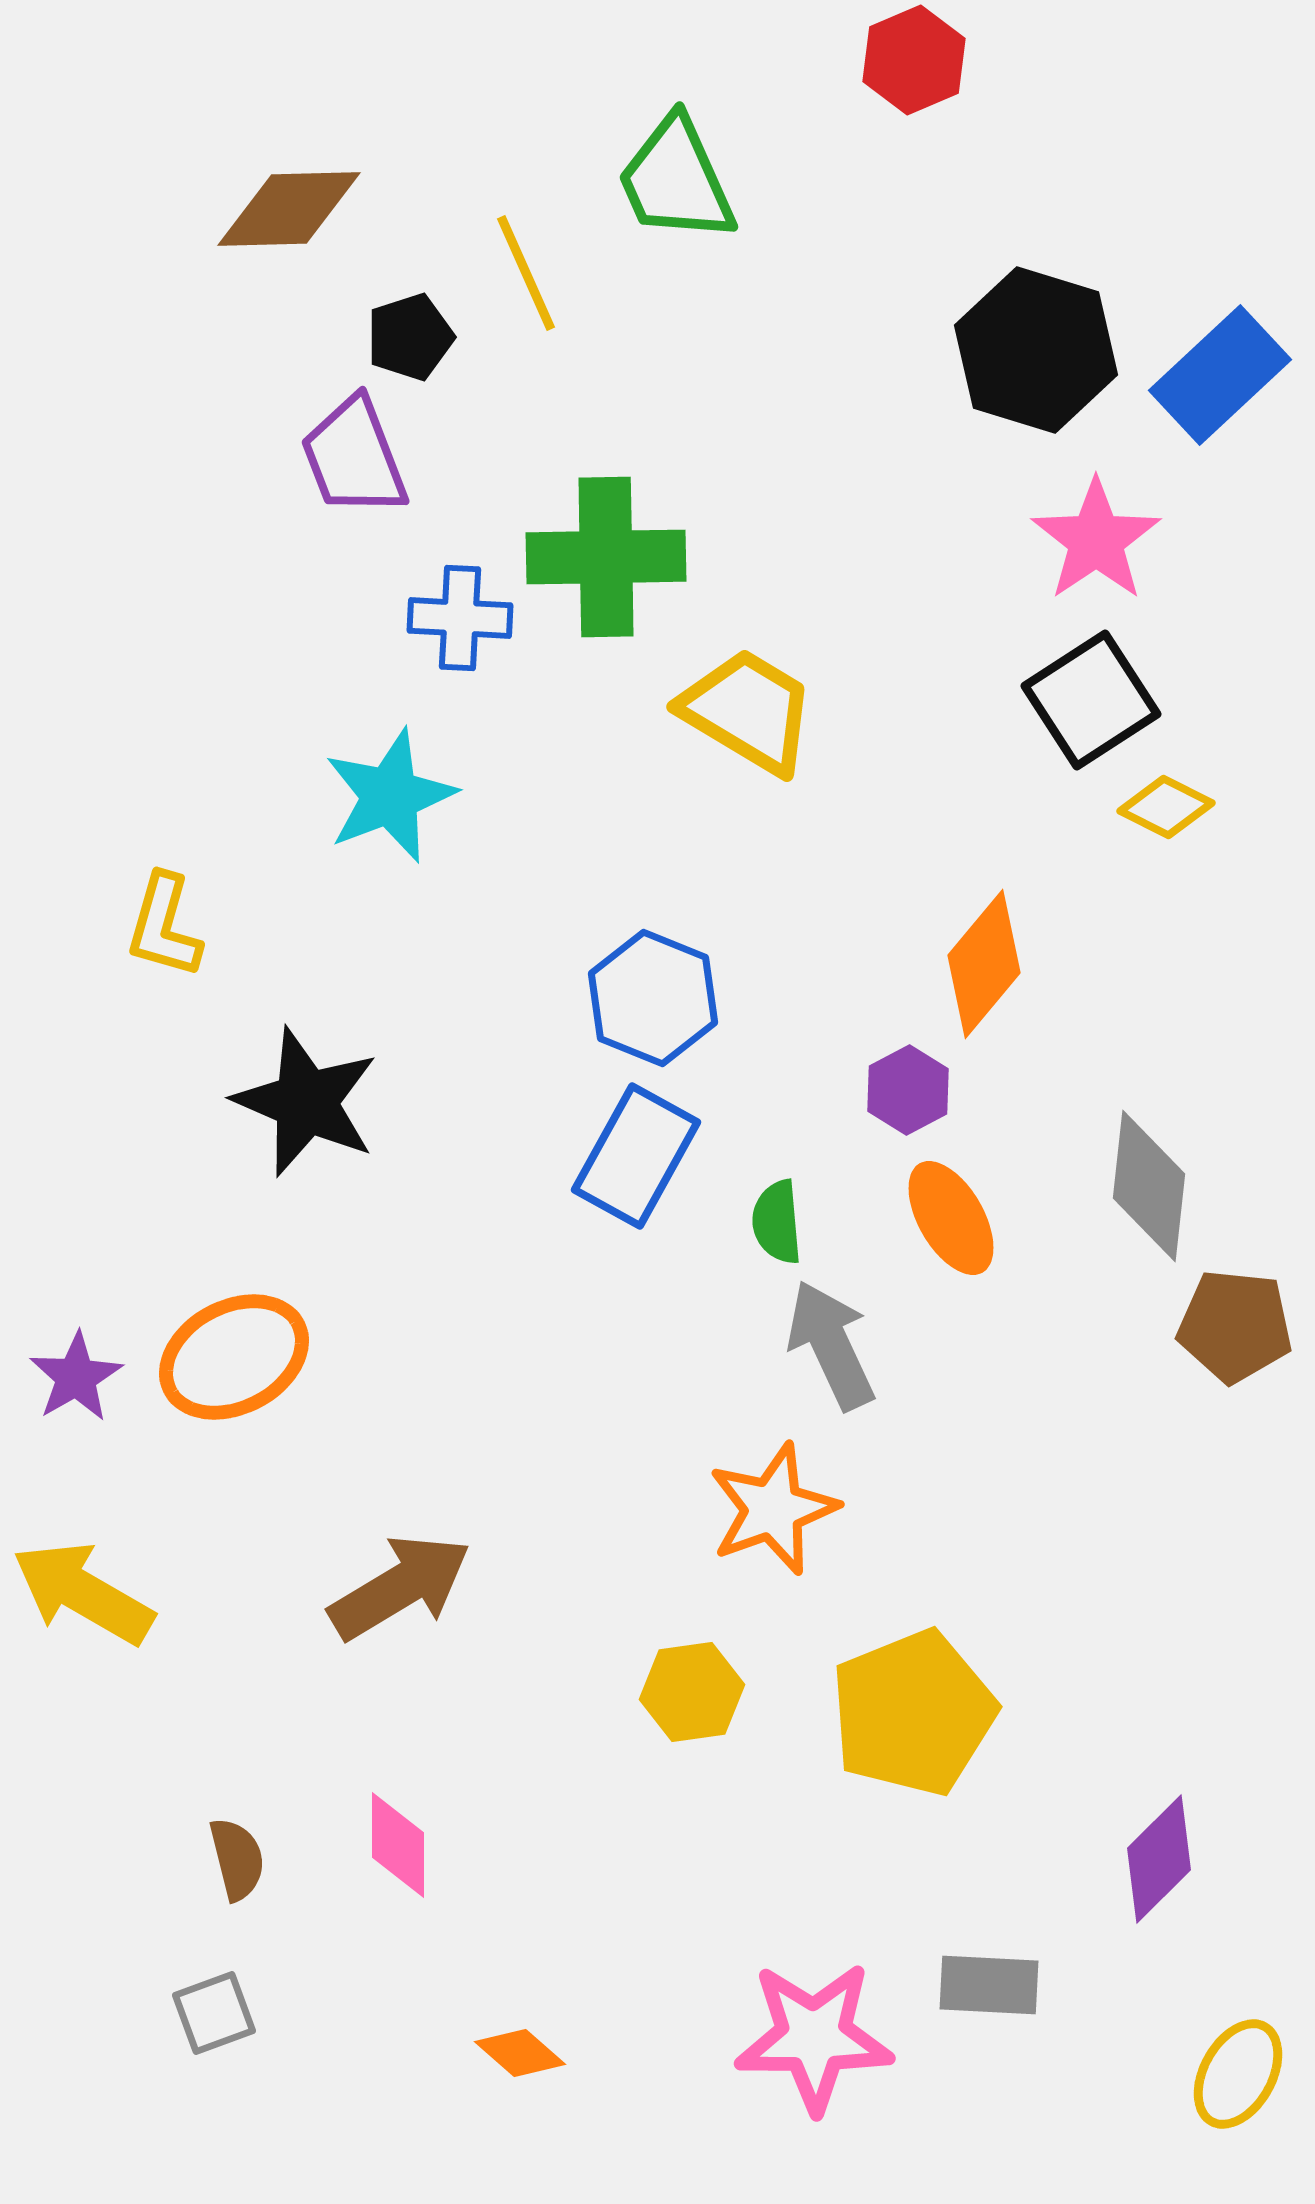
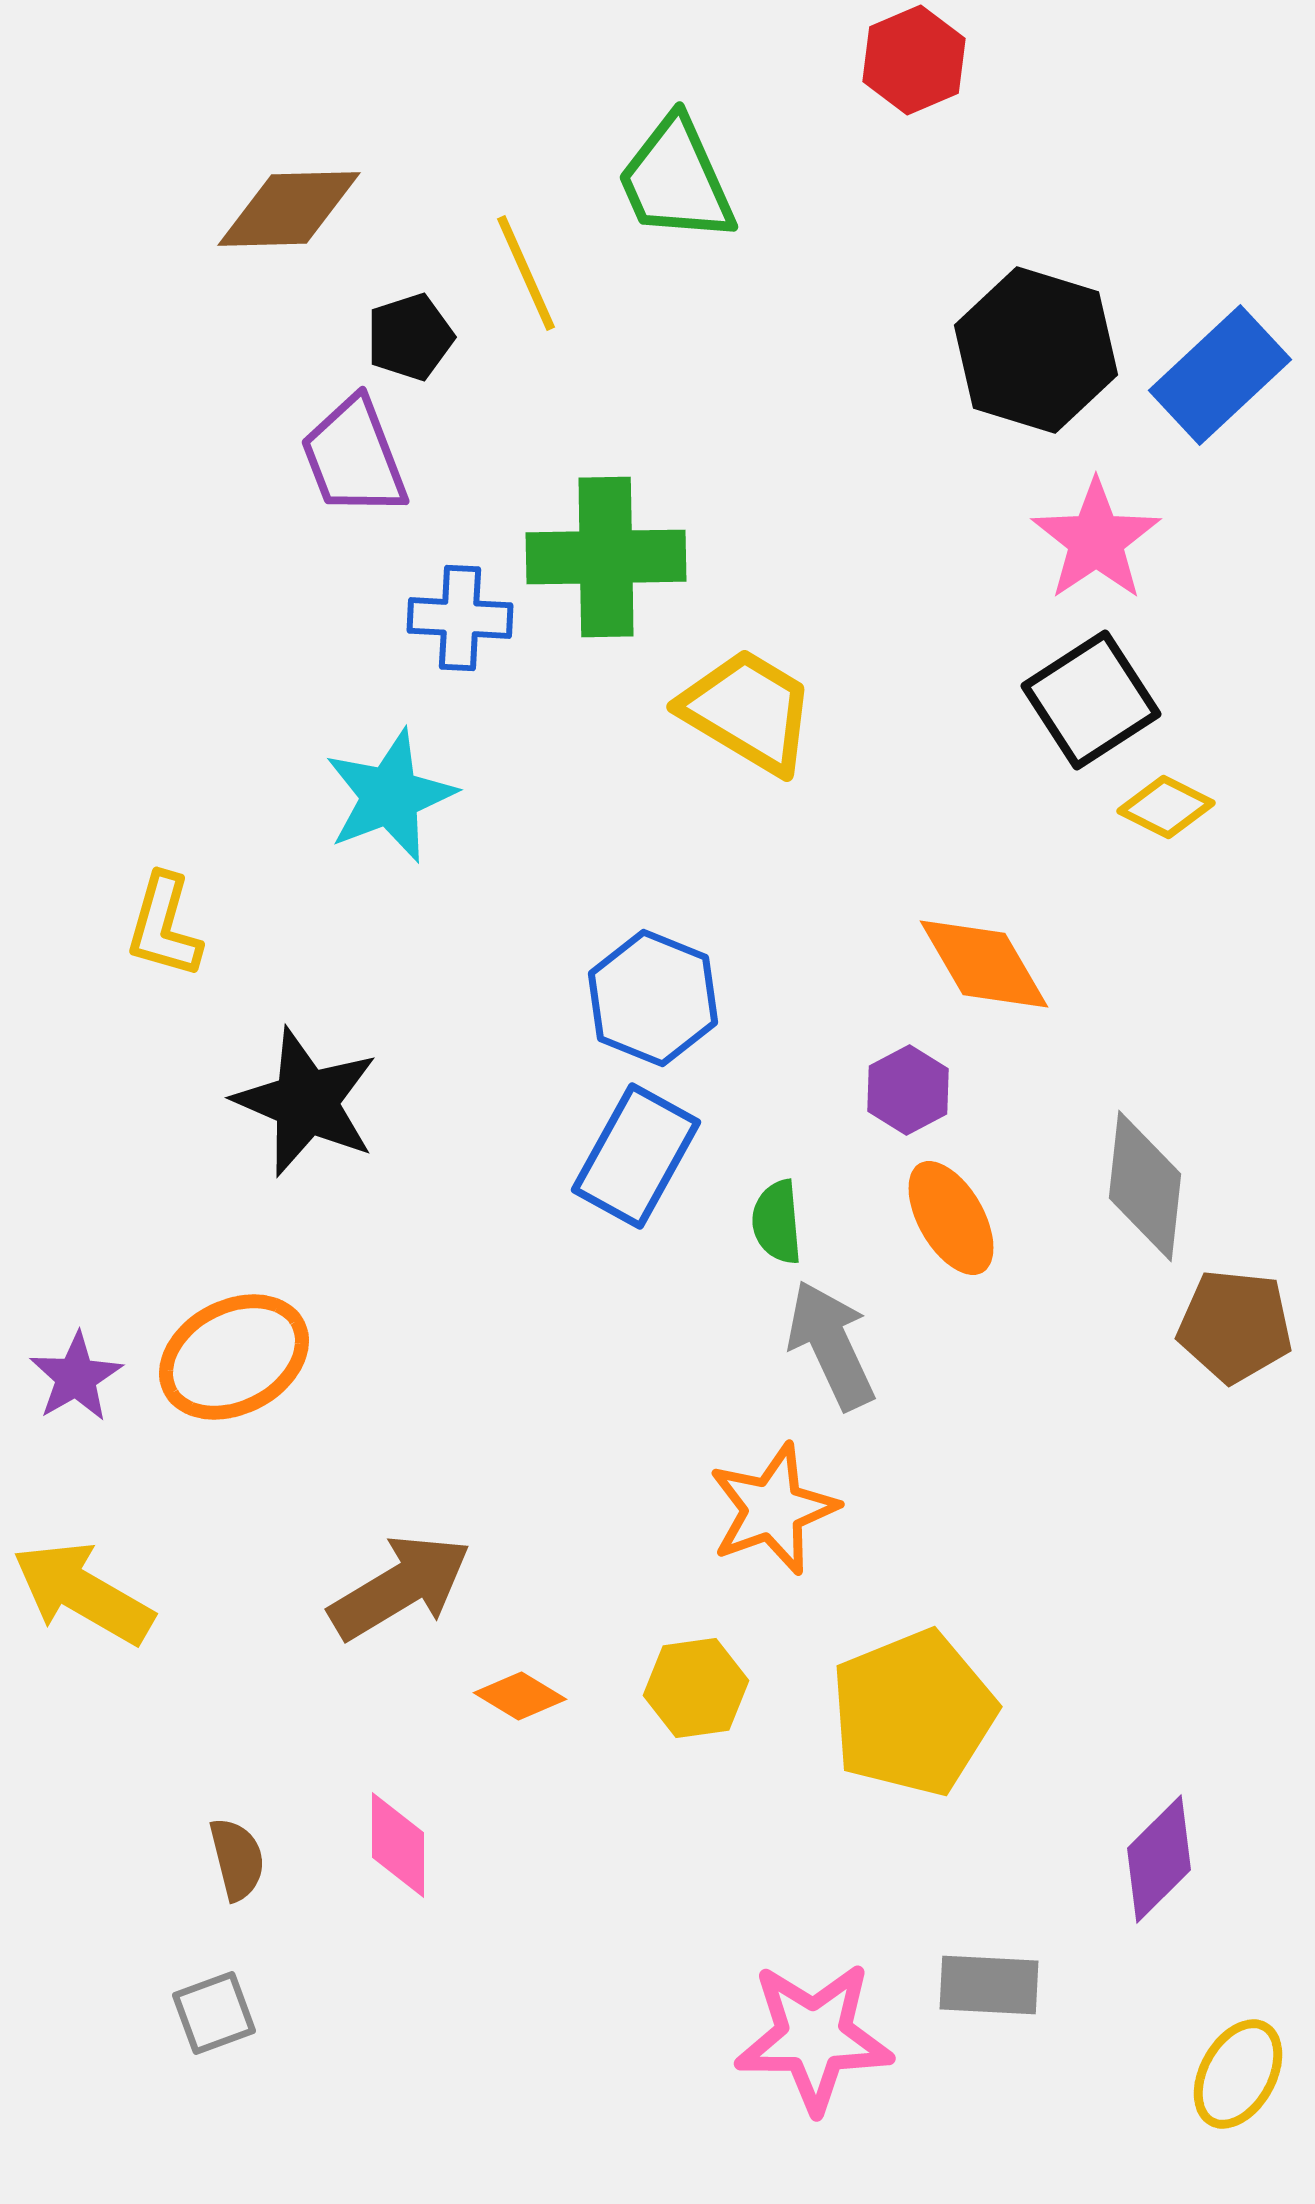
orange diamond at (984, 964): rotated 70 degrees counterclockwise
gray diamond at (1149, 1186): moved 4 px left
yellow hexagon at (692, 1692): moved 4 px right, 4 px up
orange diamond at (520, 2053): moved 357 px up; rotated 10 degrees counterclockwise
